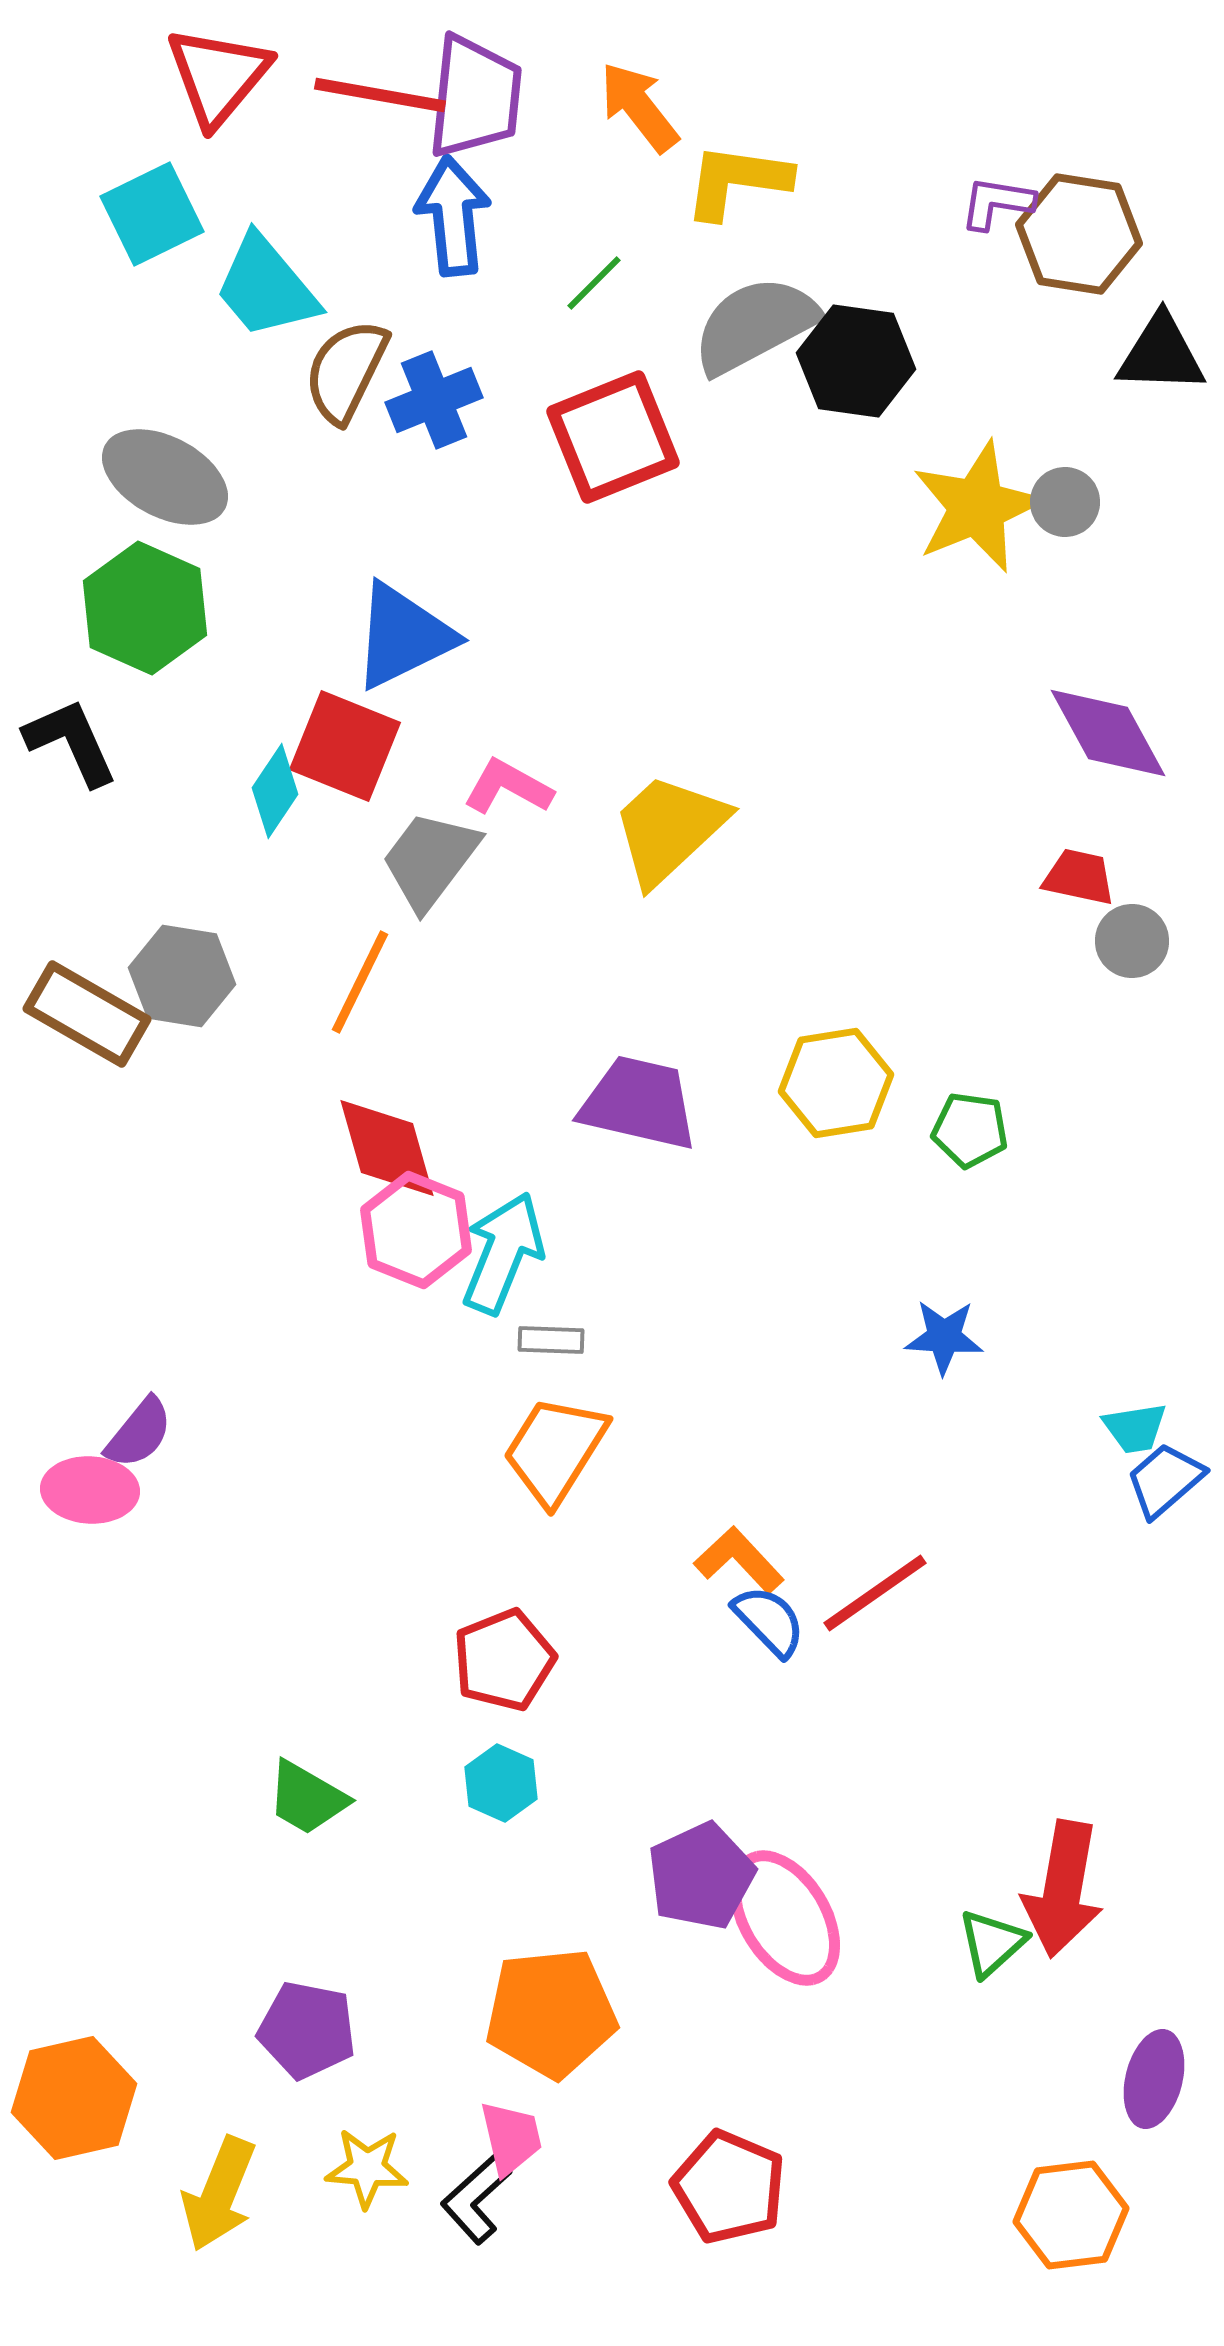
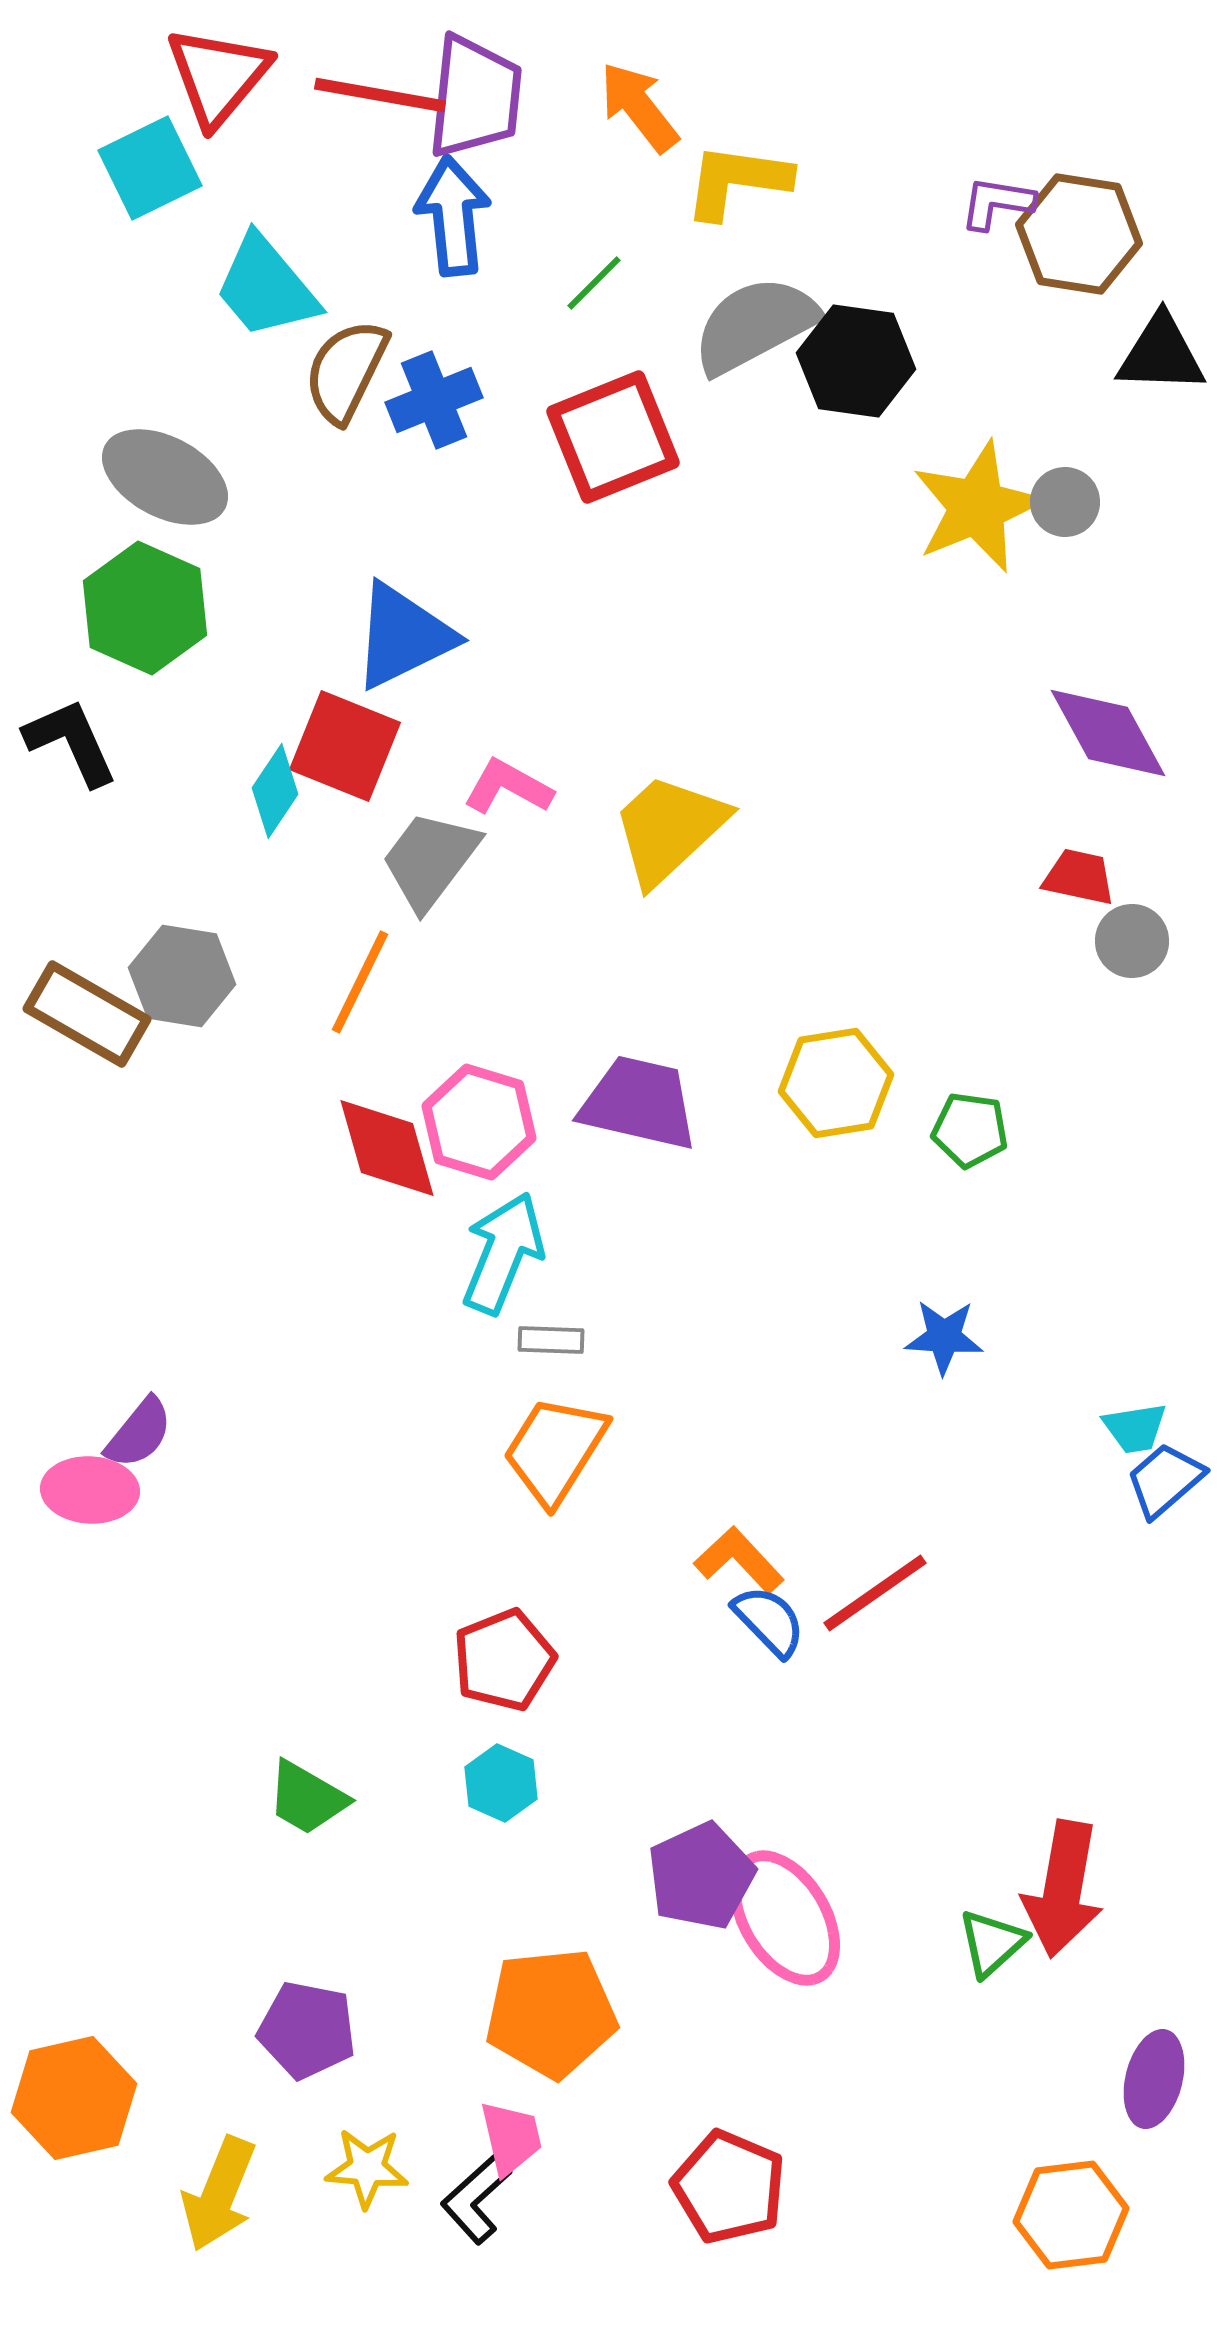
cyan square at (152, 214): moved 2 px left, 46 px up
pink hexagon at (416, 1230): moved 63 px right, 108 px up; rotated 5 degrees counterclockwise
